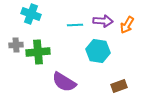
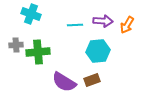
cyan hexagon: rotated 15 degrees counterclockwise
brown rectangle: moved 27 px left, 6 px up
